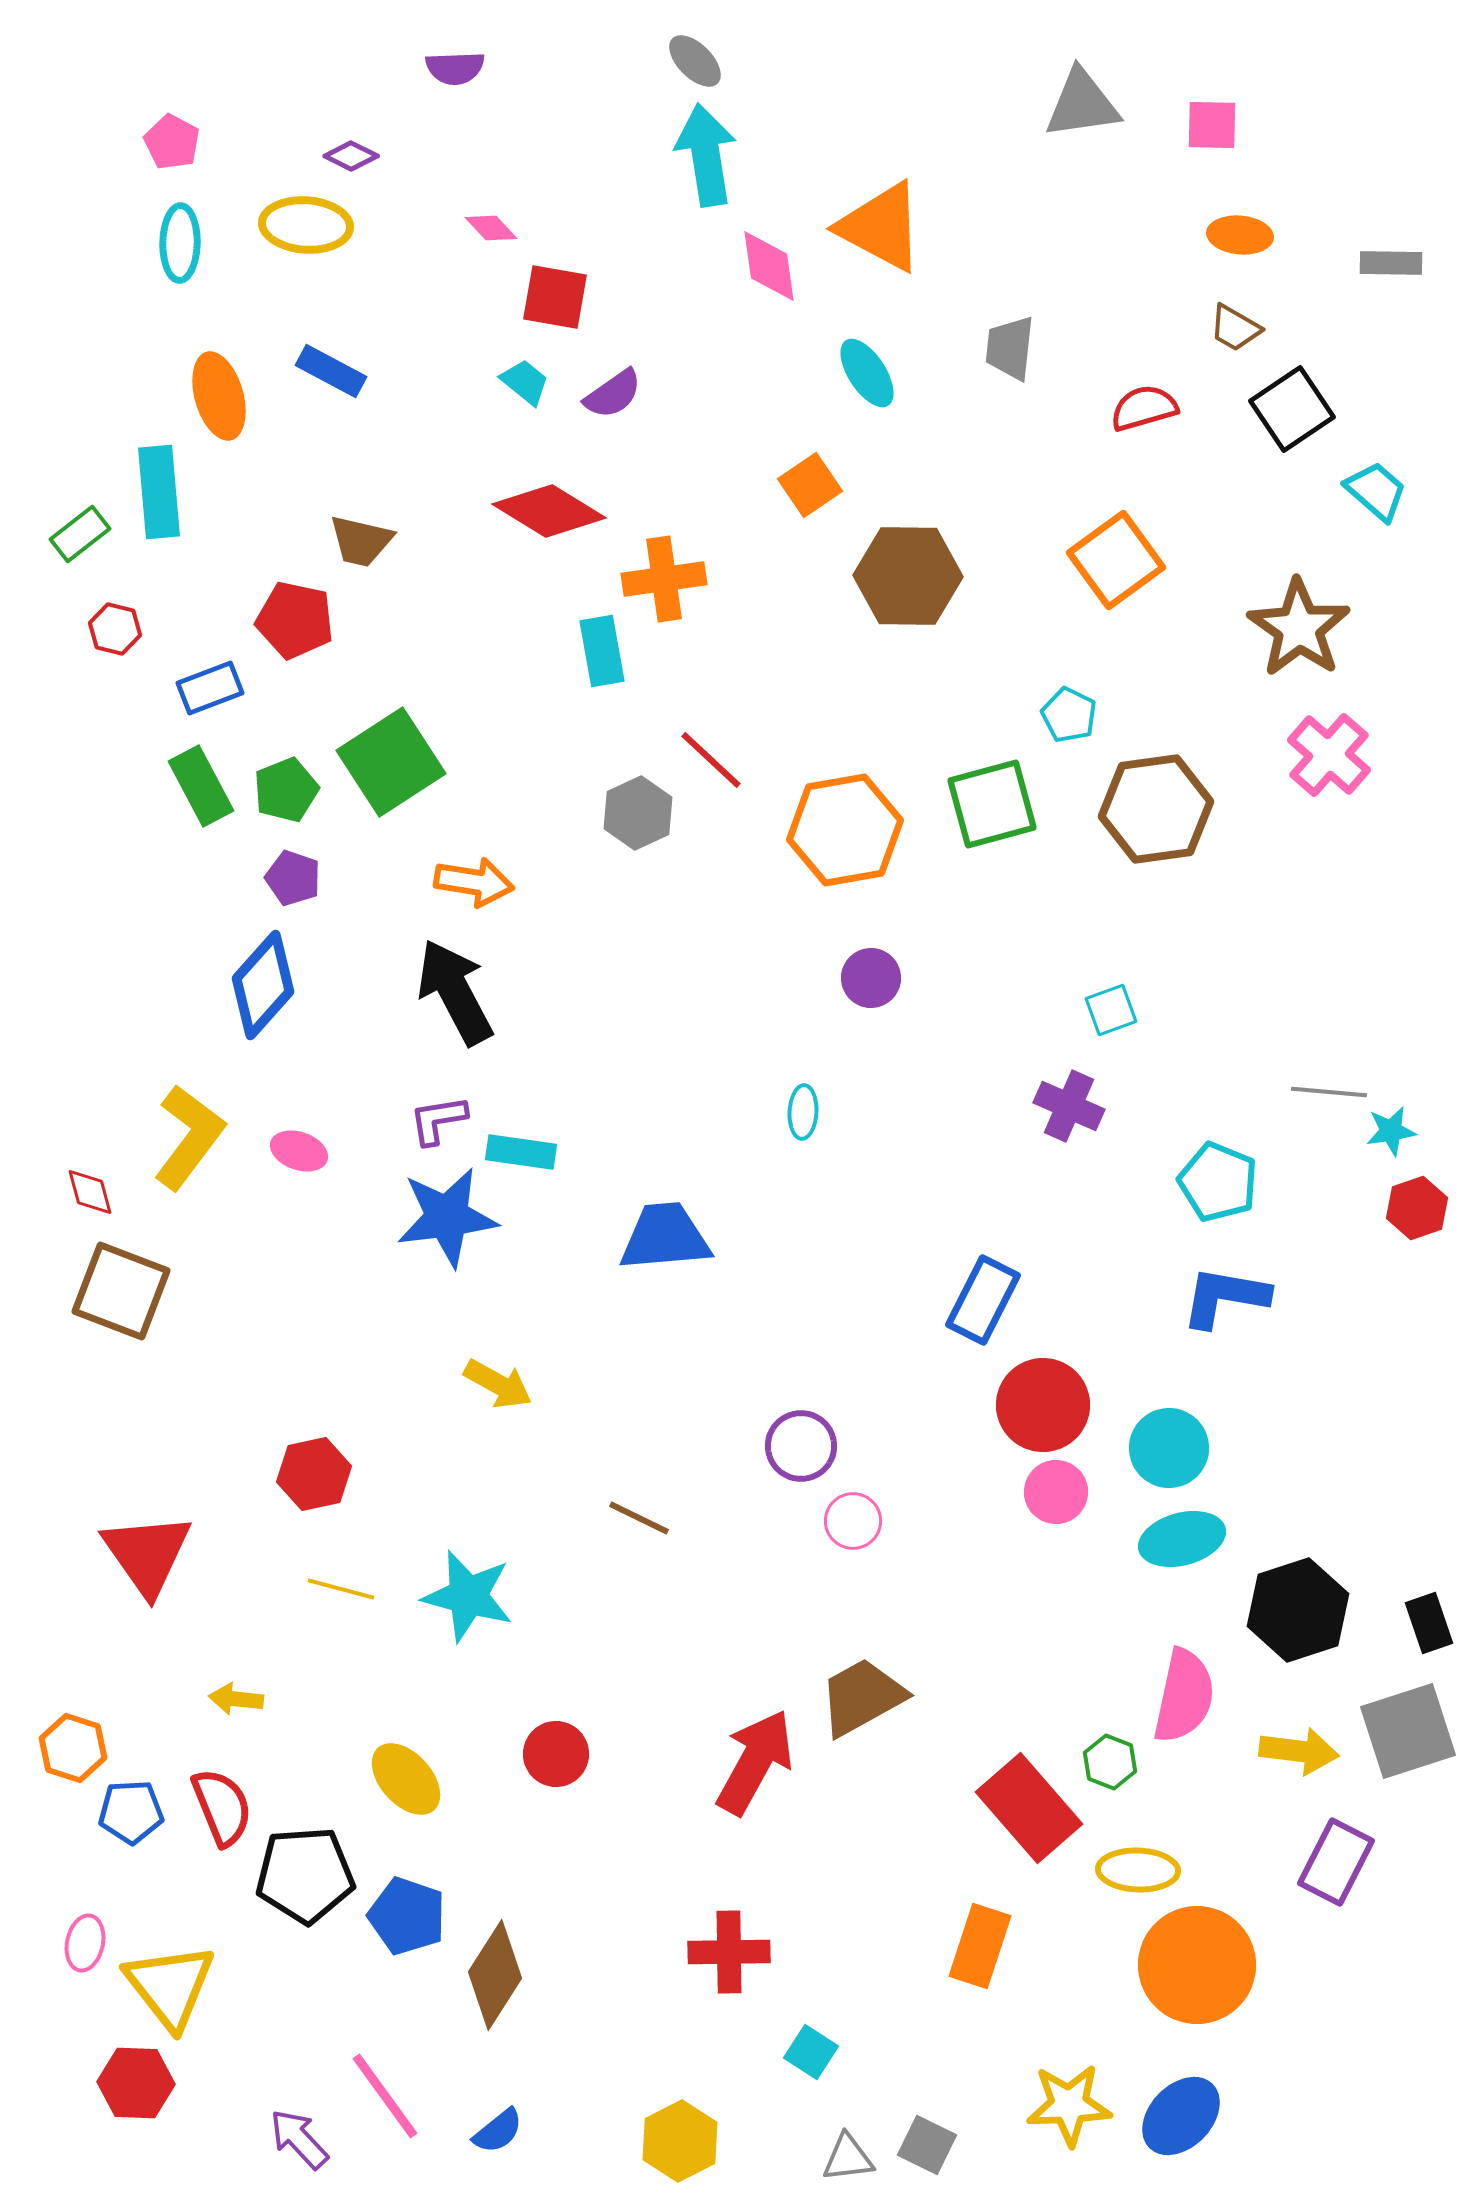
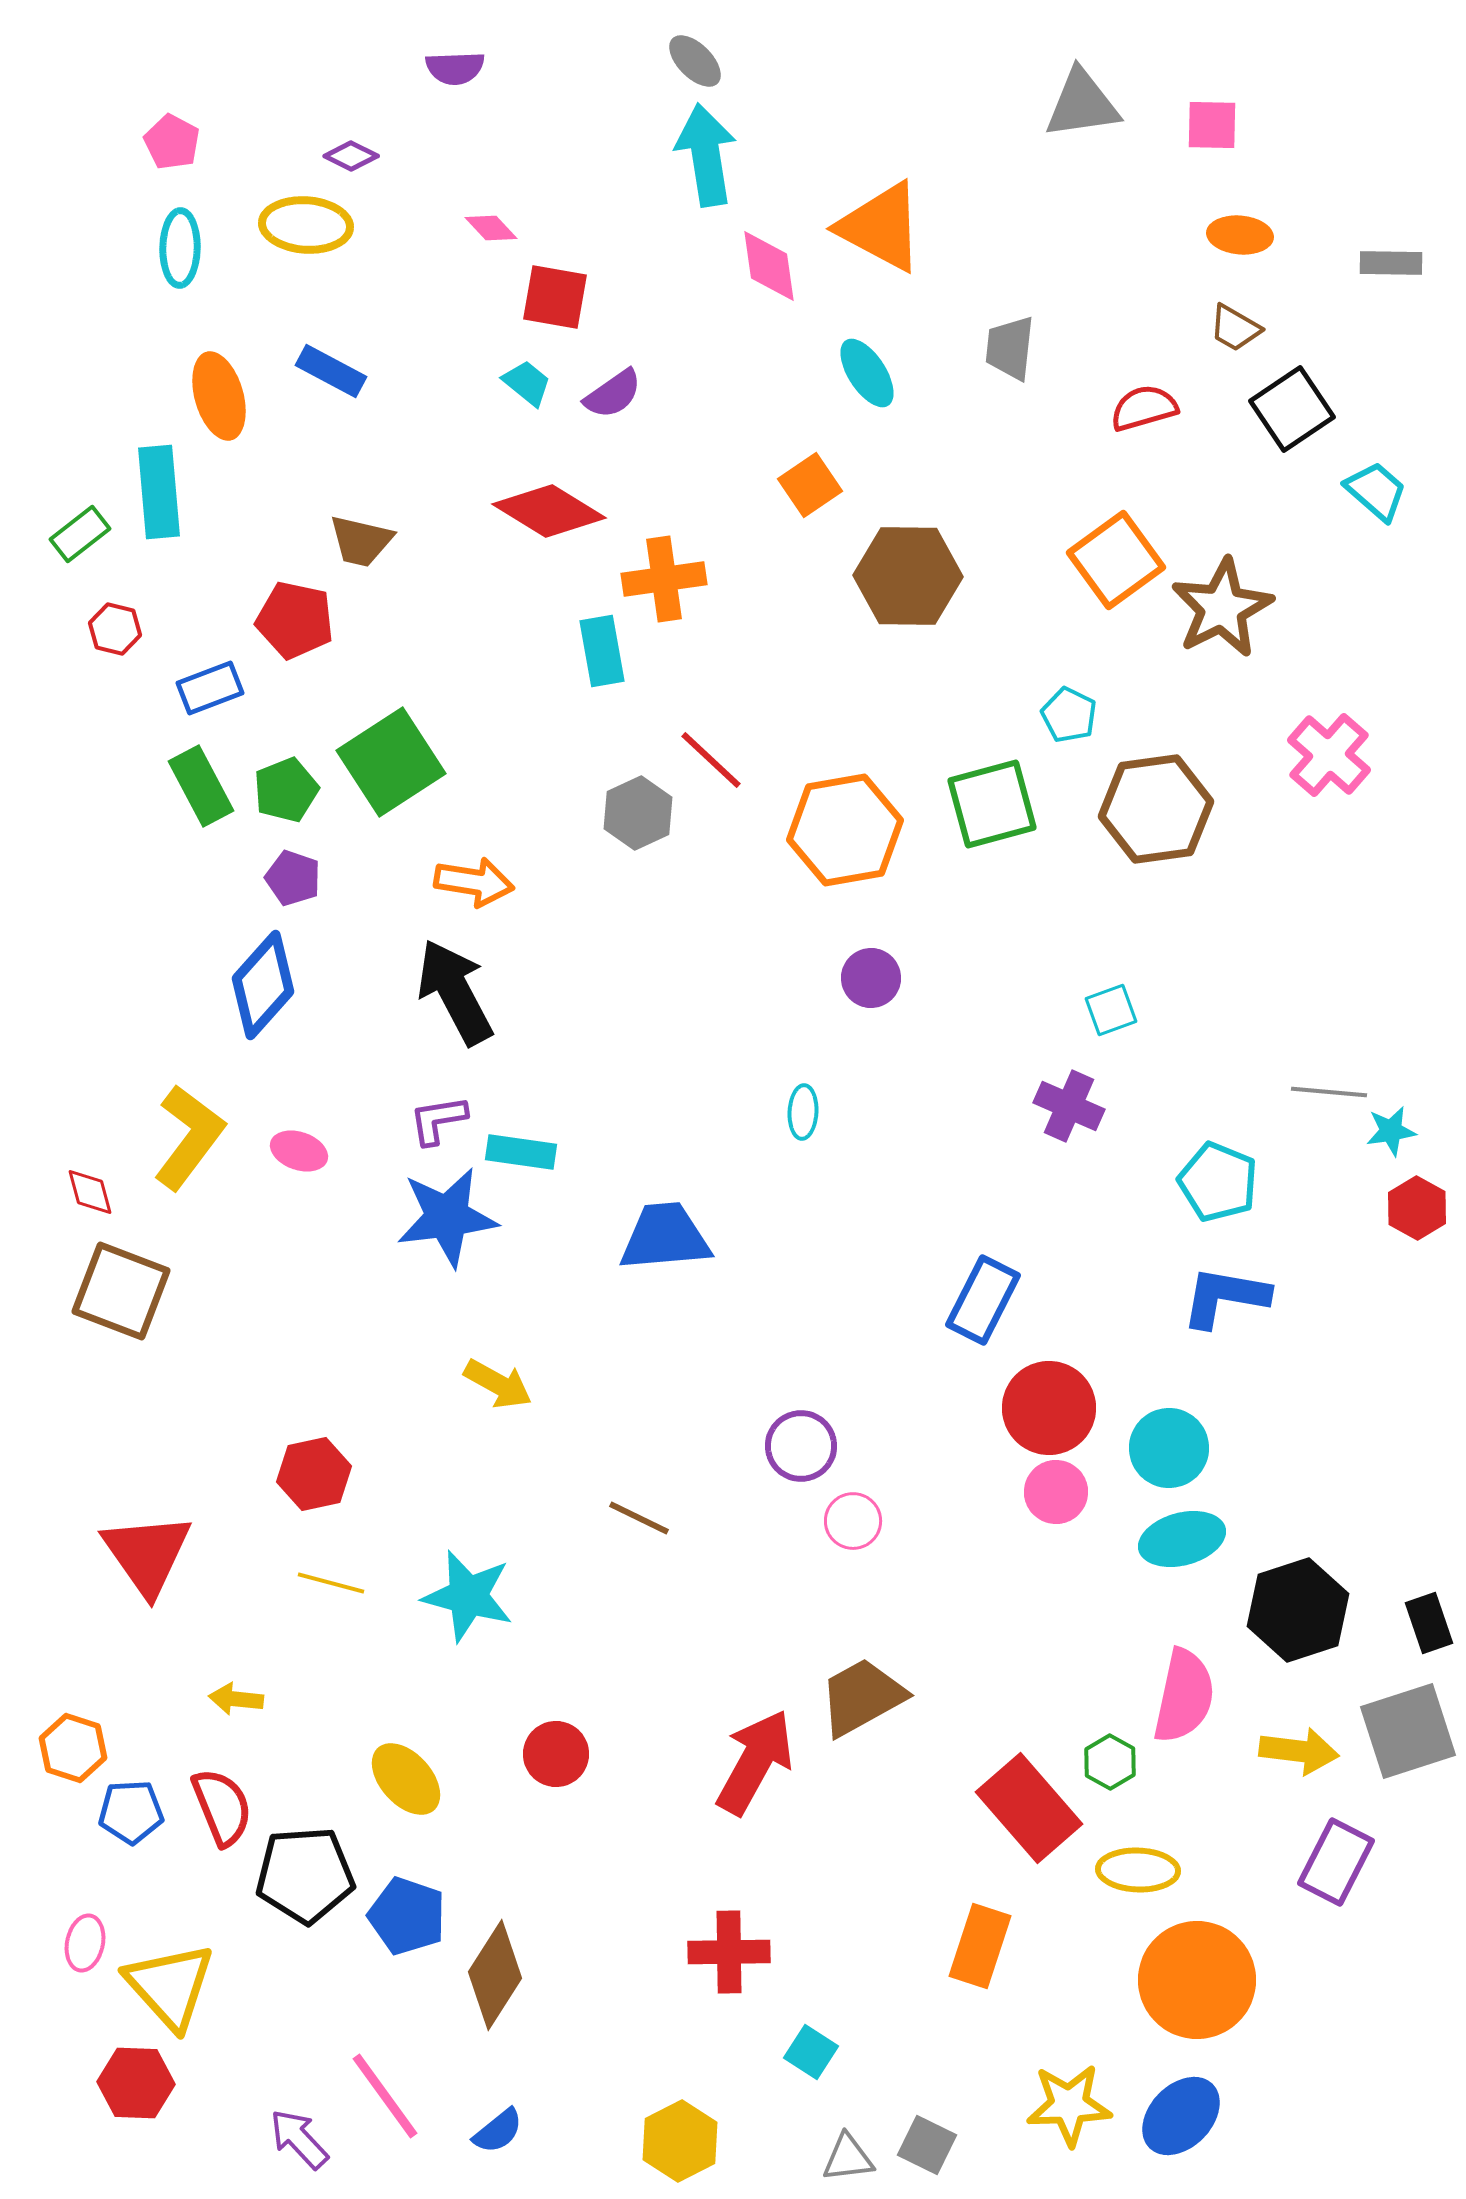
cyan ellipse at (180, 243): moved 5 px down
cyan trapezoid at (525, 382): moved 2 px right, 1 px down
brown star at (1299, 628): moved 77 px left, 20 px up; rotated 10 degrees clockwise
red hexagon at (1417, 1208): rotated 12 degrees counterclockwise
red circle at (1043, 1405): moved 6 px right, 3 px down
yellow line at (341, 1589): moved 10 px left, 6 px up
green hexagon at (1110, 1762): rotated 8 degrees clockwise
orange circle at (1197, 1965): moved 15 px down
yellow triangle at (170, 1986): rotated 4 degrees counterclockwise
